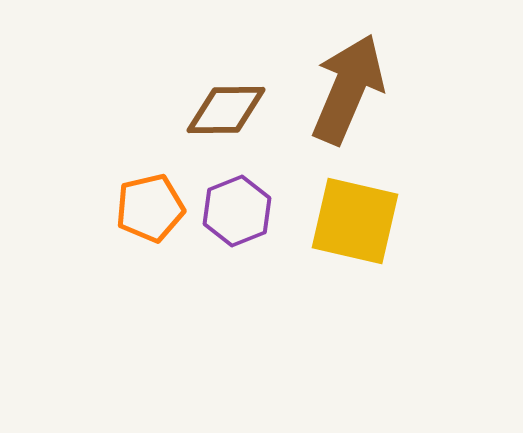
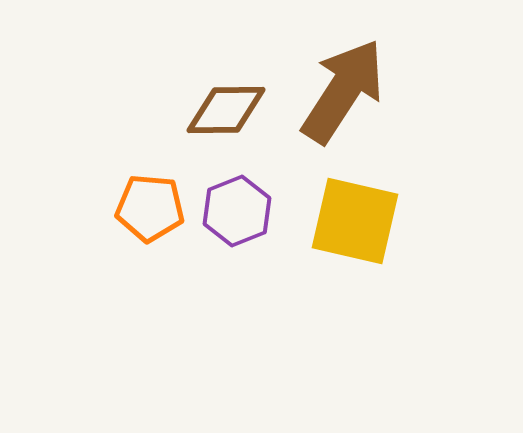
brown arrow: moved 5 px left, 2 px down; rotated 10 degrees clockwise
orange pentagon: rotated 18 degrees clockwise
